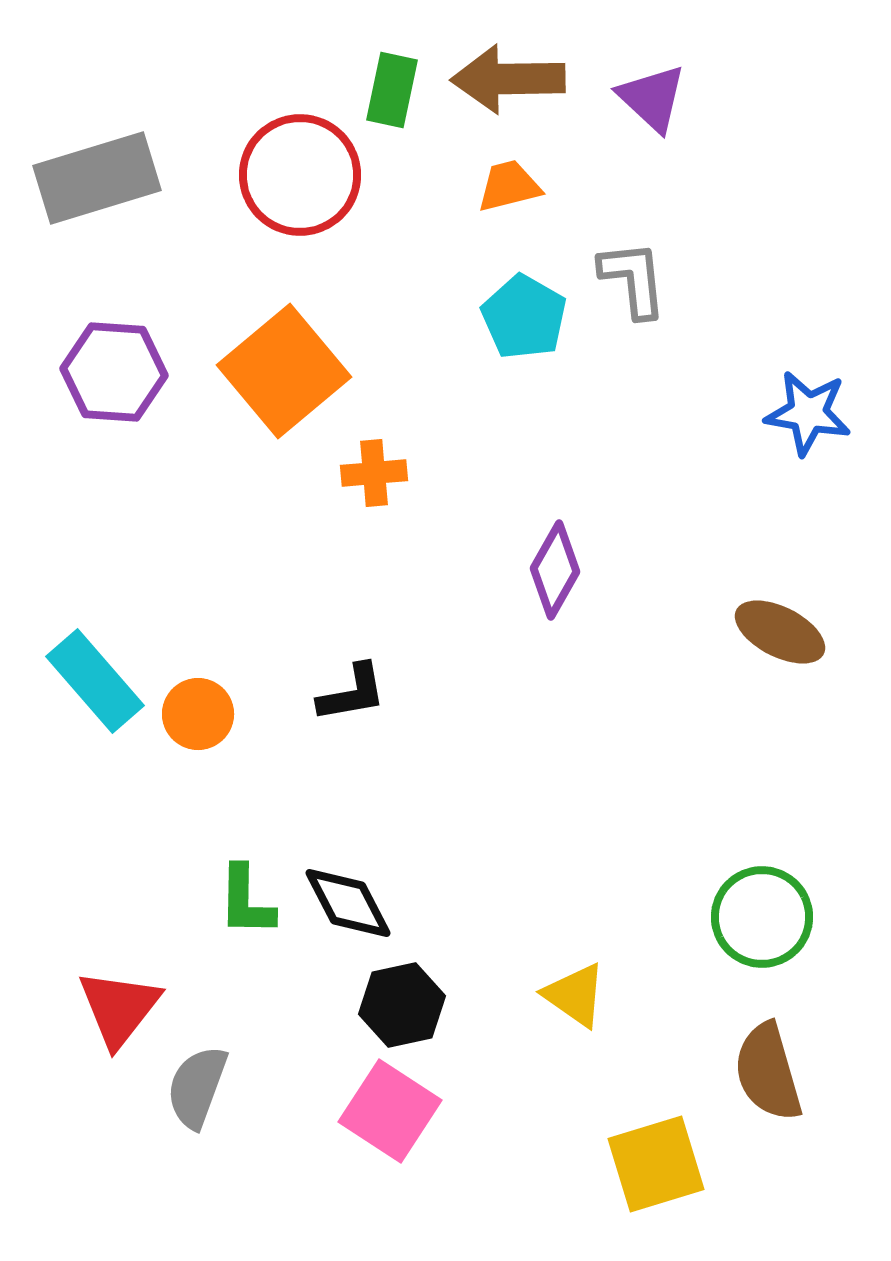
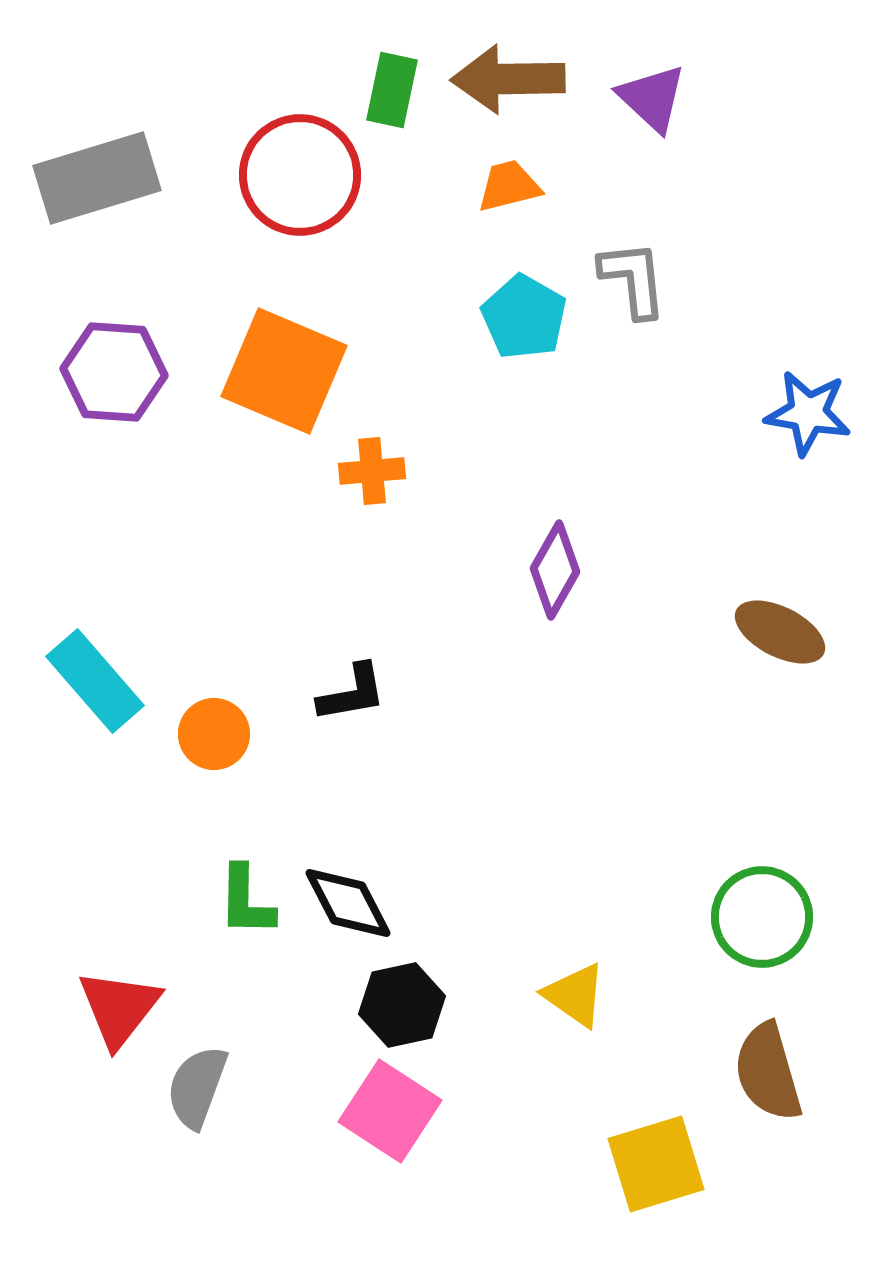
orange square: rotated 27 degrees counterclockwise
orange cross: moved 2 px left, 2 px up
orange circle: moved 16 px right, 20 px down
